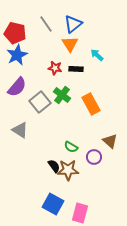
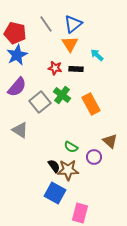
blue square: moved 2 px right, 11 px up
